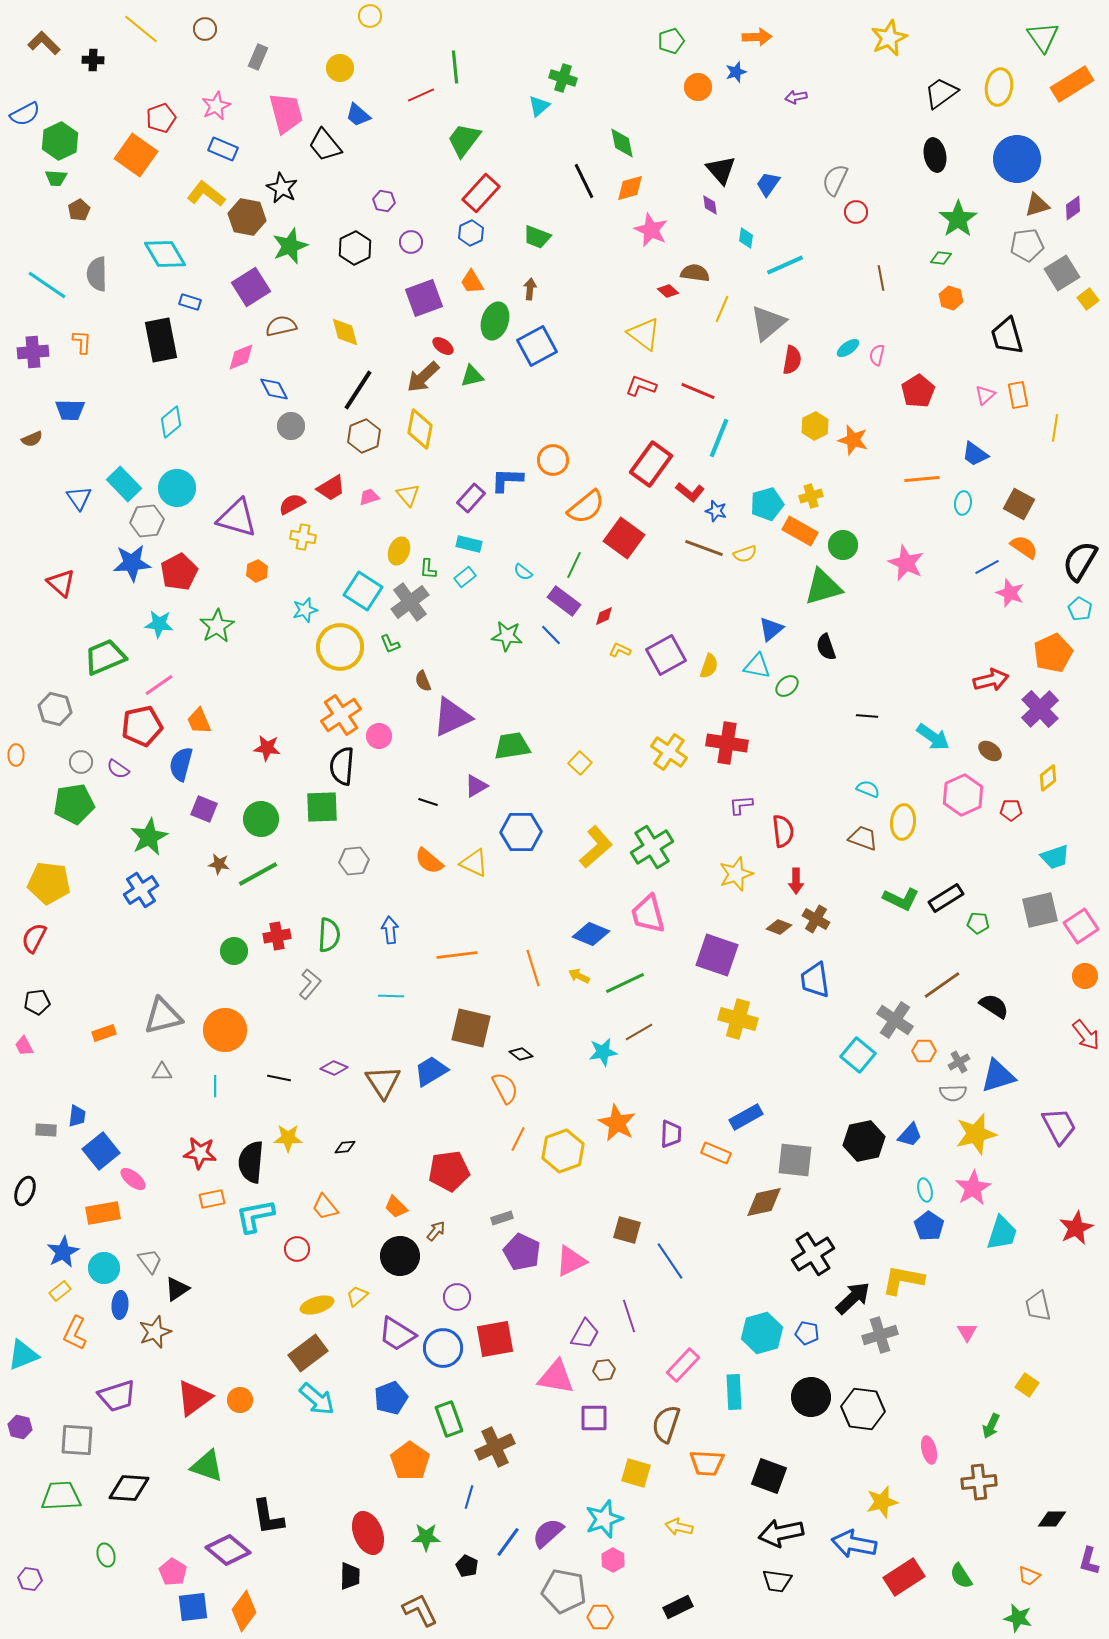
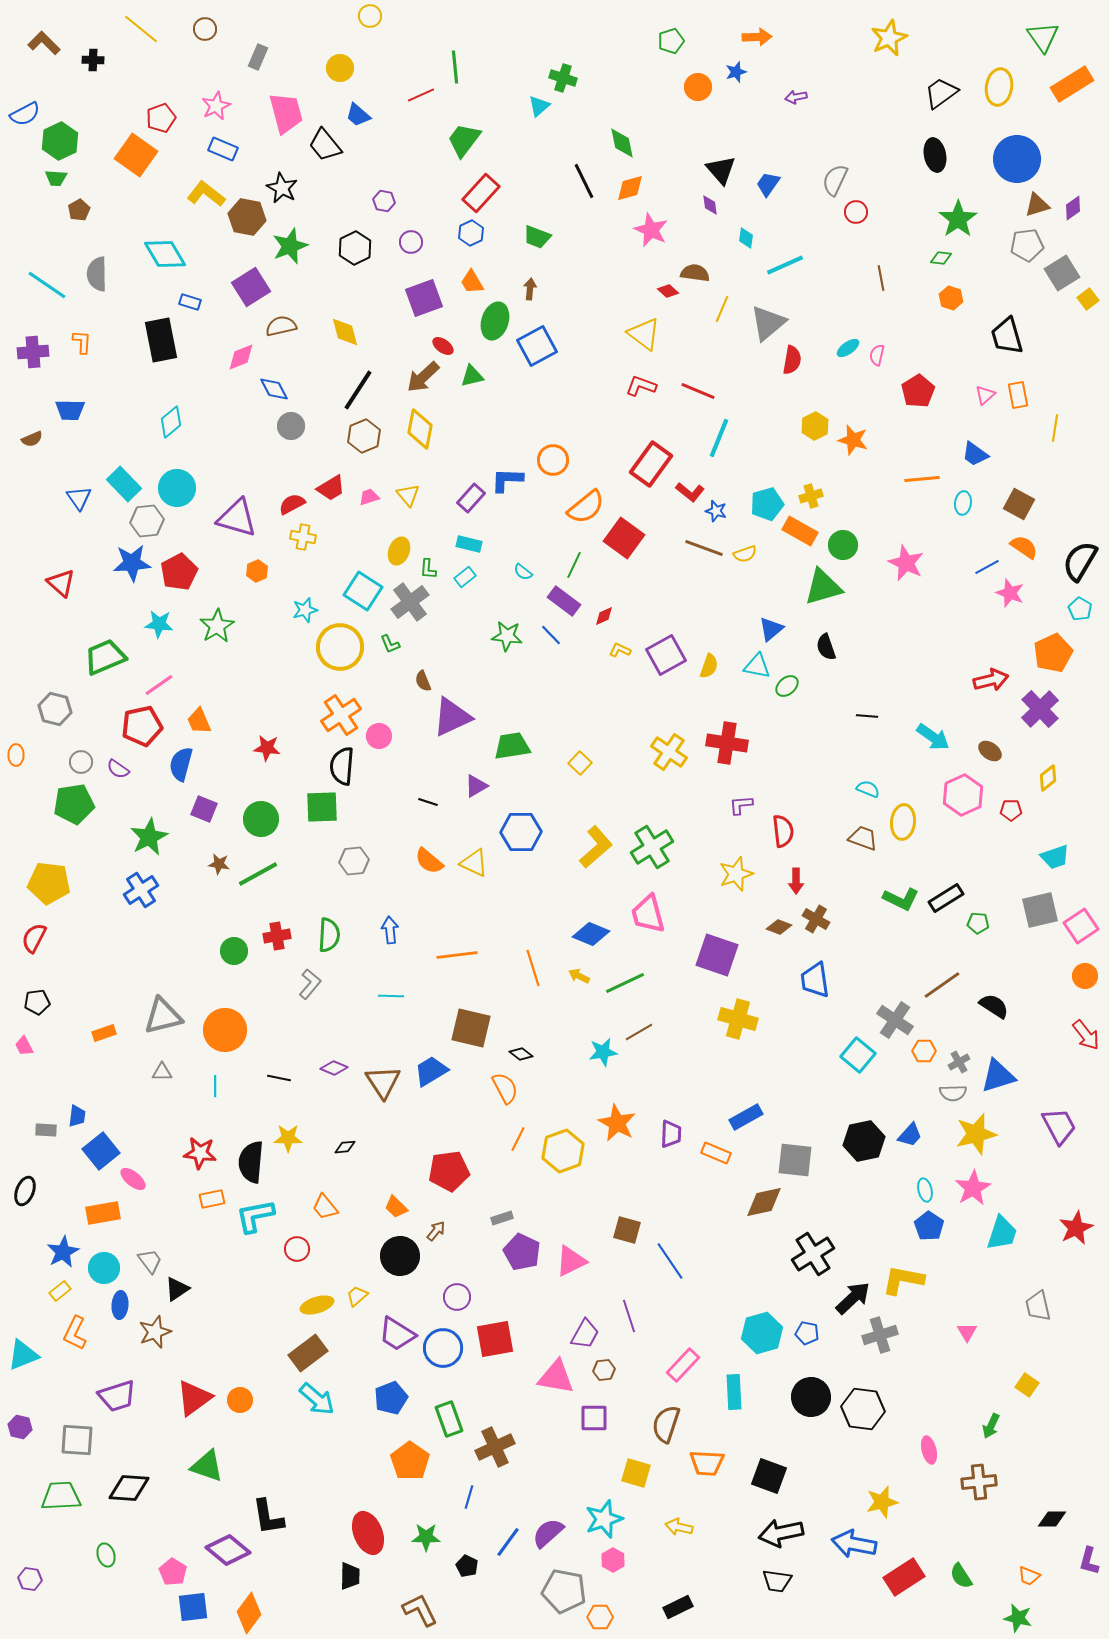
orange diamond at (244, 1611): moved 5 px right, 2 px down
